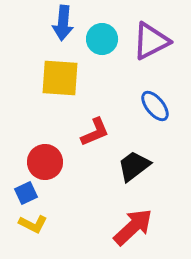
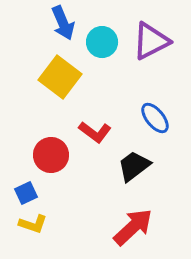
blue arrow: rotated 28 degrees counterclockwise
cyan circle: moved 3 px down
yellow square: moved 1 px up; rotated 33 degrees clockwise
blue ellipse: moved 12 px down
red L-shape: rotated 60 degrees clockwise
red circle: moved 6 px right, 7 px up
yellow L-shape: rotated 8 degrees counterclockwise
